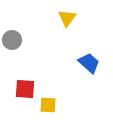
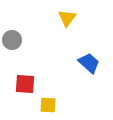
red square: moved 5 px up
